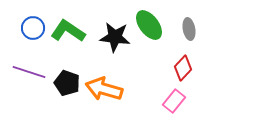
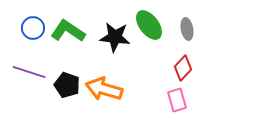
gray ellipse: moved 2 px left
black pentagon: moved 2 px down
pink rectangle: moved 3 px right, 1 px up; rotated 55 degrees counterclockwise
